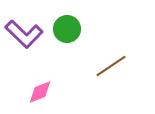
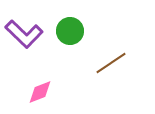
green circle: moved 3 px right, 2 px down
brown line: moved 3 px up
